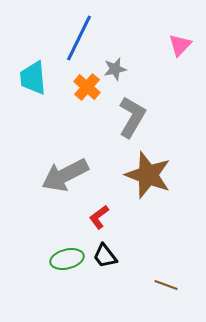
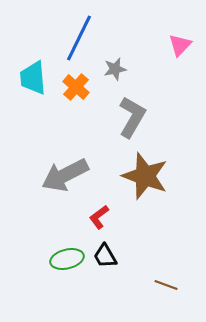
orange cross: moved 11 px left
brown star: moved 3 px left, 1 px down
black trapezoid: rotated 8 degrees clockwise
